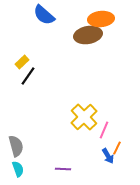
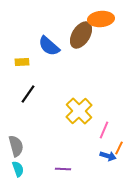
blue semicircle: moved 5 px right, 31 px down
brown ellipse: moved 7 px left; rotated 48 degrees counterclockwise
yellow rectangle: rotated 40 degrees clockwise
black line: moved 18 px down
yellow cross: moved 5 px left, 6 px up
orange line: moved 2 px right
blue arrow: rotated 42 degrees counterclockwise
